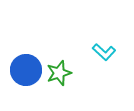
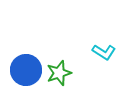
cyan L-shape: rotated 10 degrees counterclockwise
